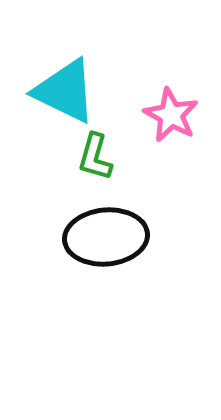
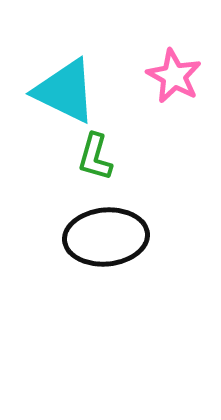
pink star: moved 3 px right, 39 px up
